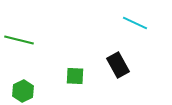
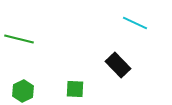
green line: moved 1 px up
black rectangle: rotated 15 degrees counterclockwise
green square: moved 13 px down
